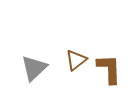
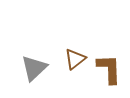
brown triangle: moved 1 px left, 1 px up
